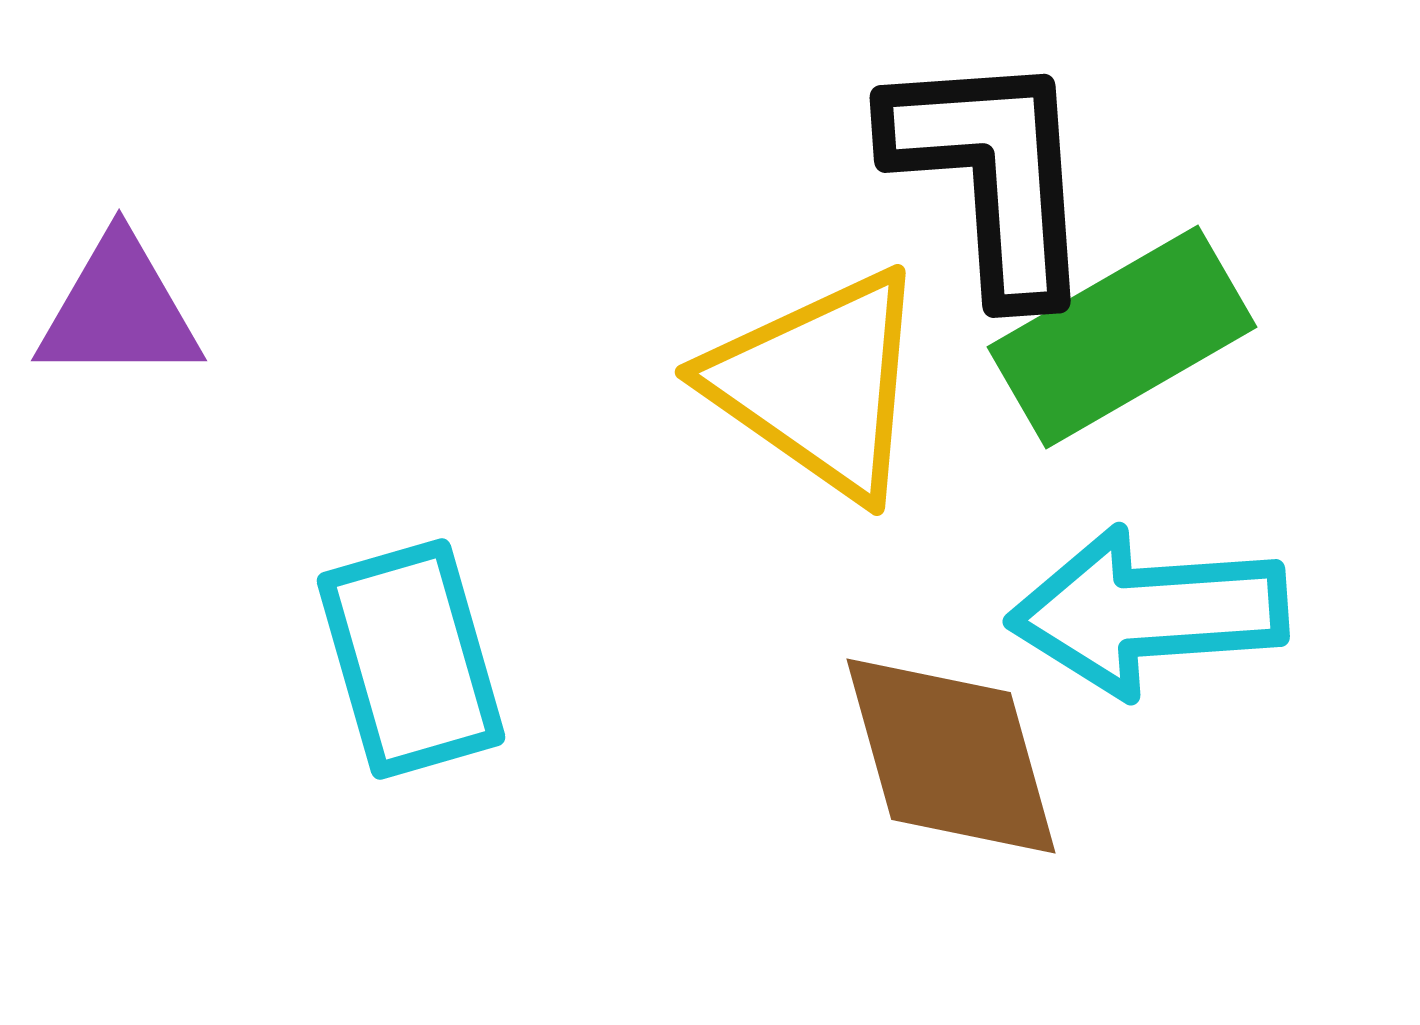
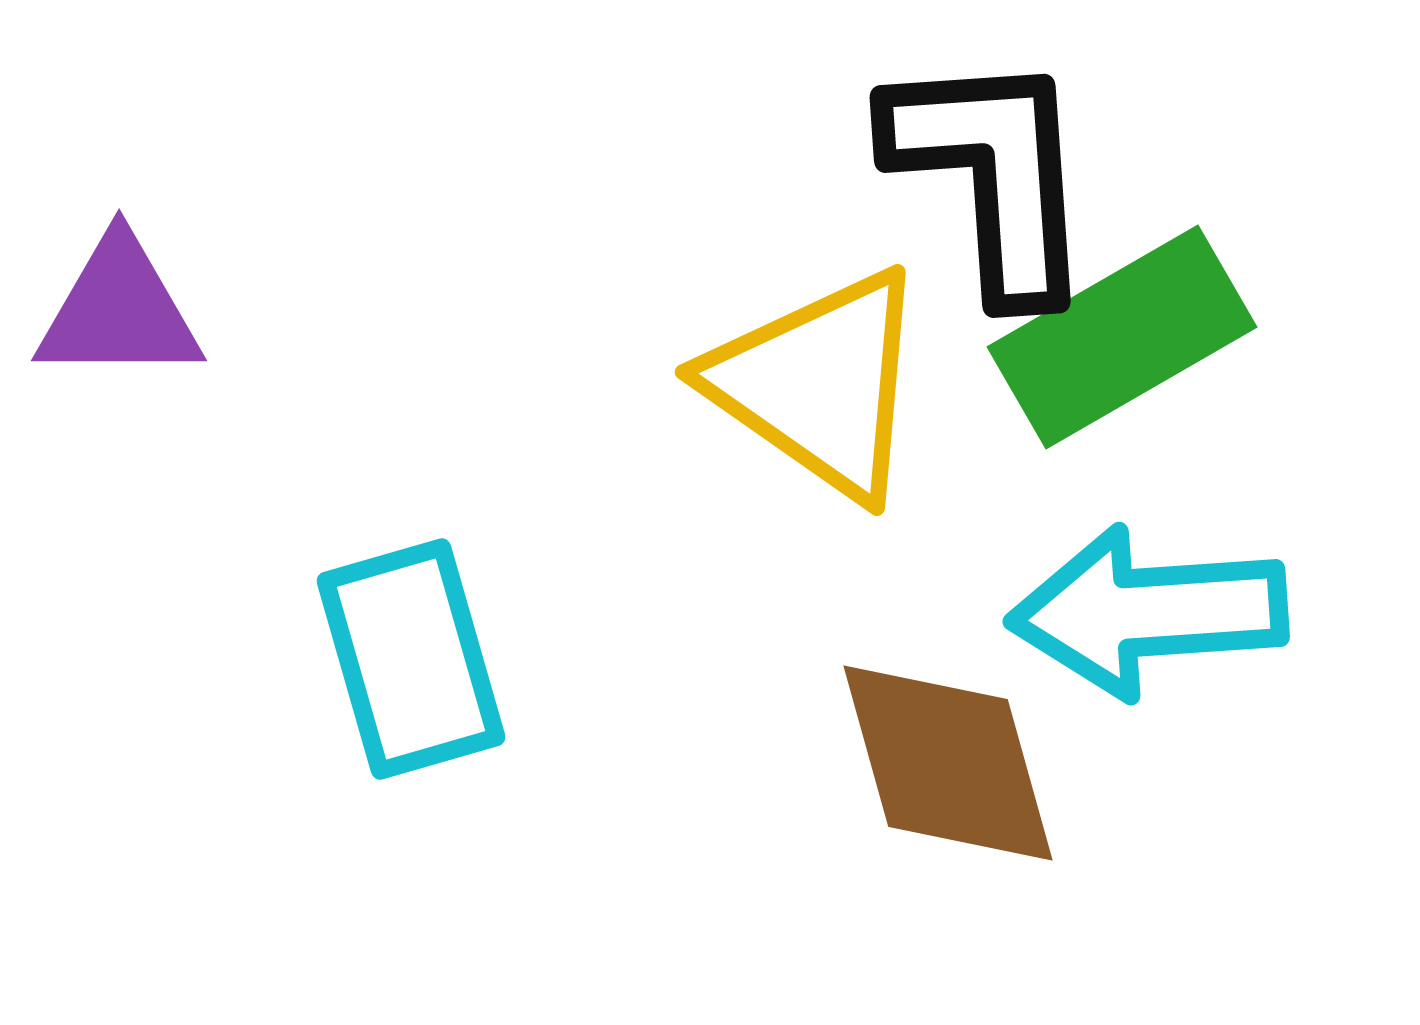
brown diamond: moved 3 px left, 7 px down
